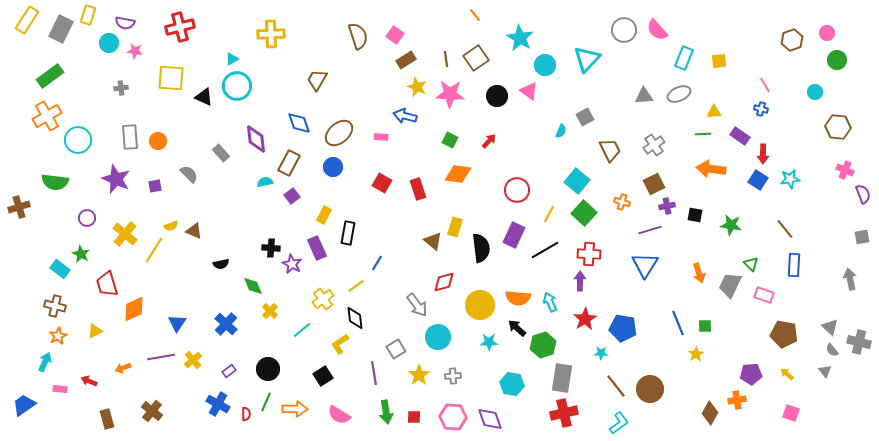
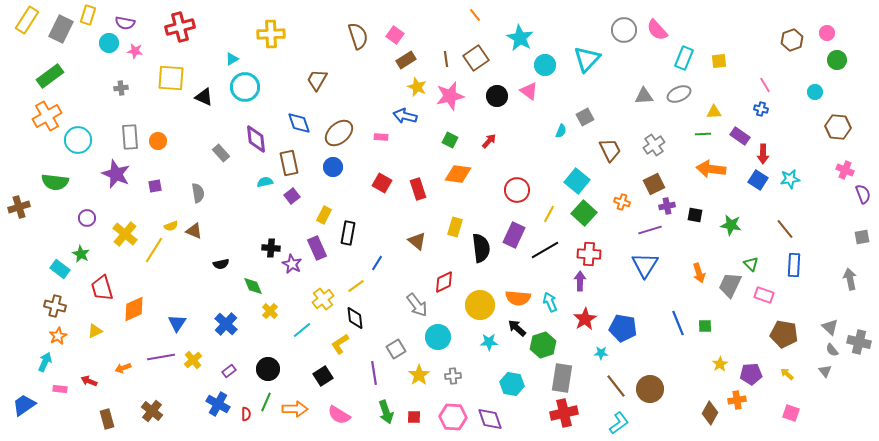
cyan circle at (237, 86): moved 8 px right, 1 px down
pink star at (450, 94): moved 2 px down; rotated 16 degrees counterclockwise
brown rectangle at (289, 163): rotated 40 degrees counterclockwise
gray semicircle at (189, 174): moved 9 px right, 19 px down; rotated 36 degrees clockwise
purple star at (116, 179): moved 5 px up
brown triangle at (433, 241): moved 16 px left
red diamond at (444, 282): rotated 10 degrees counterclockwise
red trapezoid at (107, 284): moved 5 px left, 4 px down
yellow star at (696, 354): moved 24 px right, 10 px down
green arrow at (386, 412): rotated 10 degrees counterclockwise
